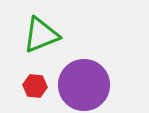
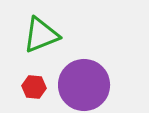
red hexagon: moved 1 px left, 1 px down
